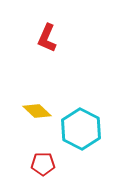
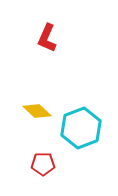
cyan hexagon: moved 1 px up; rotated 12 degrees clockwise
